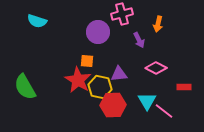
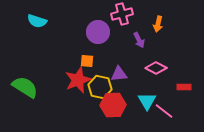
red star: rotated 20 degrees clockwise
green semicircle: rotated 152 degrees clockwise
